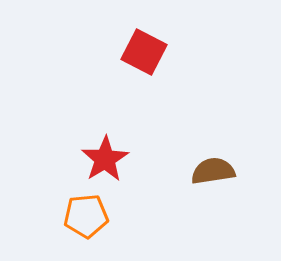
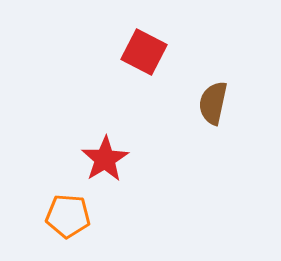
brown semicircle: moved 68 px up; rotated 69 degrees counterclockwise
orange pentagon: moved 18 px left; rotated 9 degrees clockwise
